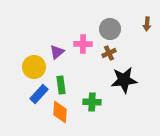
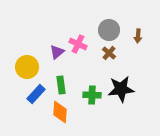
brown arrow: moved 9 px left, 12 px down
gray circle: moved 1 px left, 1 px down
pink cross: moved 5 px left; rotated 24 degrees clockwise
brown cross: rotated 24 degrees counterclockwise
yellow circle: moved 7 px left
black star: moved 3 px left, 9 px down
blue rectangle: moved 3 px left
green cross: moved 7 px up
